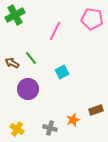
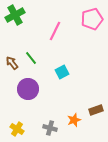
pink pentagon: rotated 25 degrees counterclockwise
brown arrow: rotated 24 degrees clockwise
orange star: moved 1 px right
